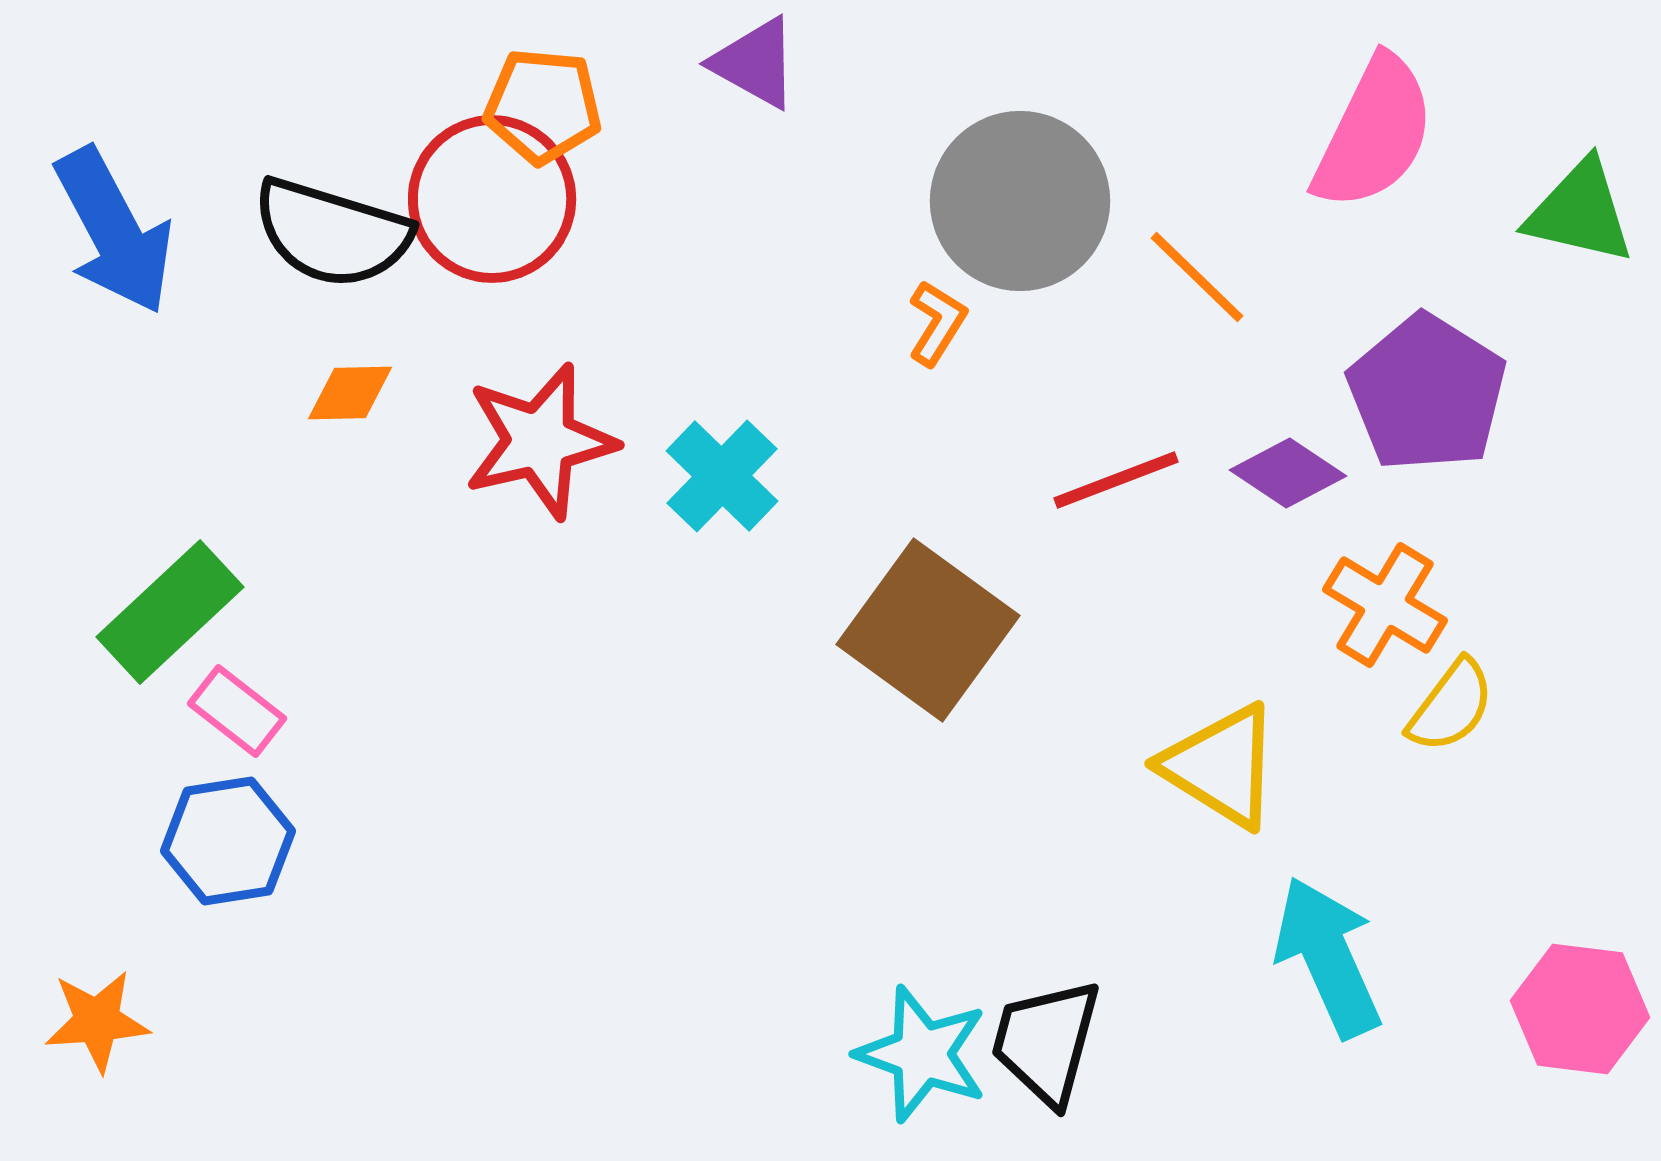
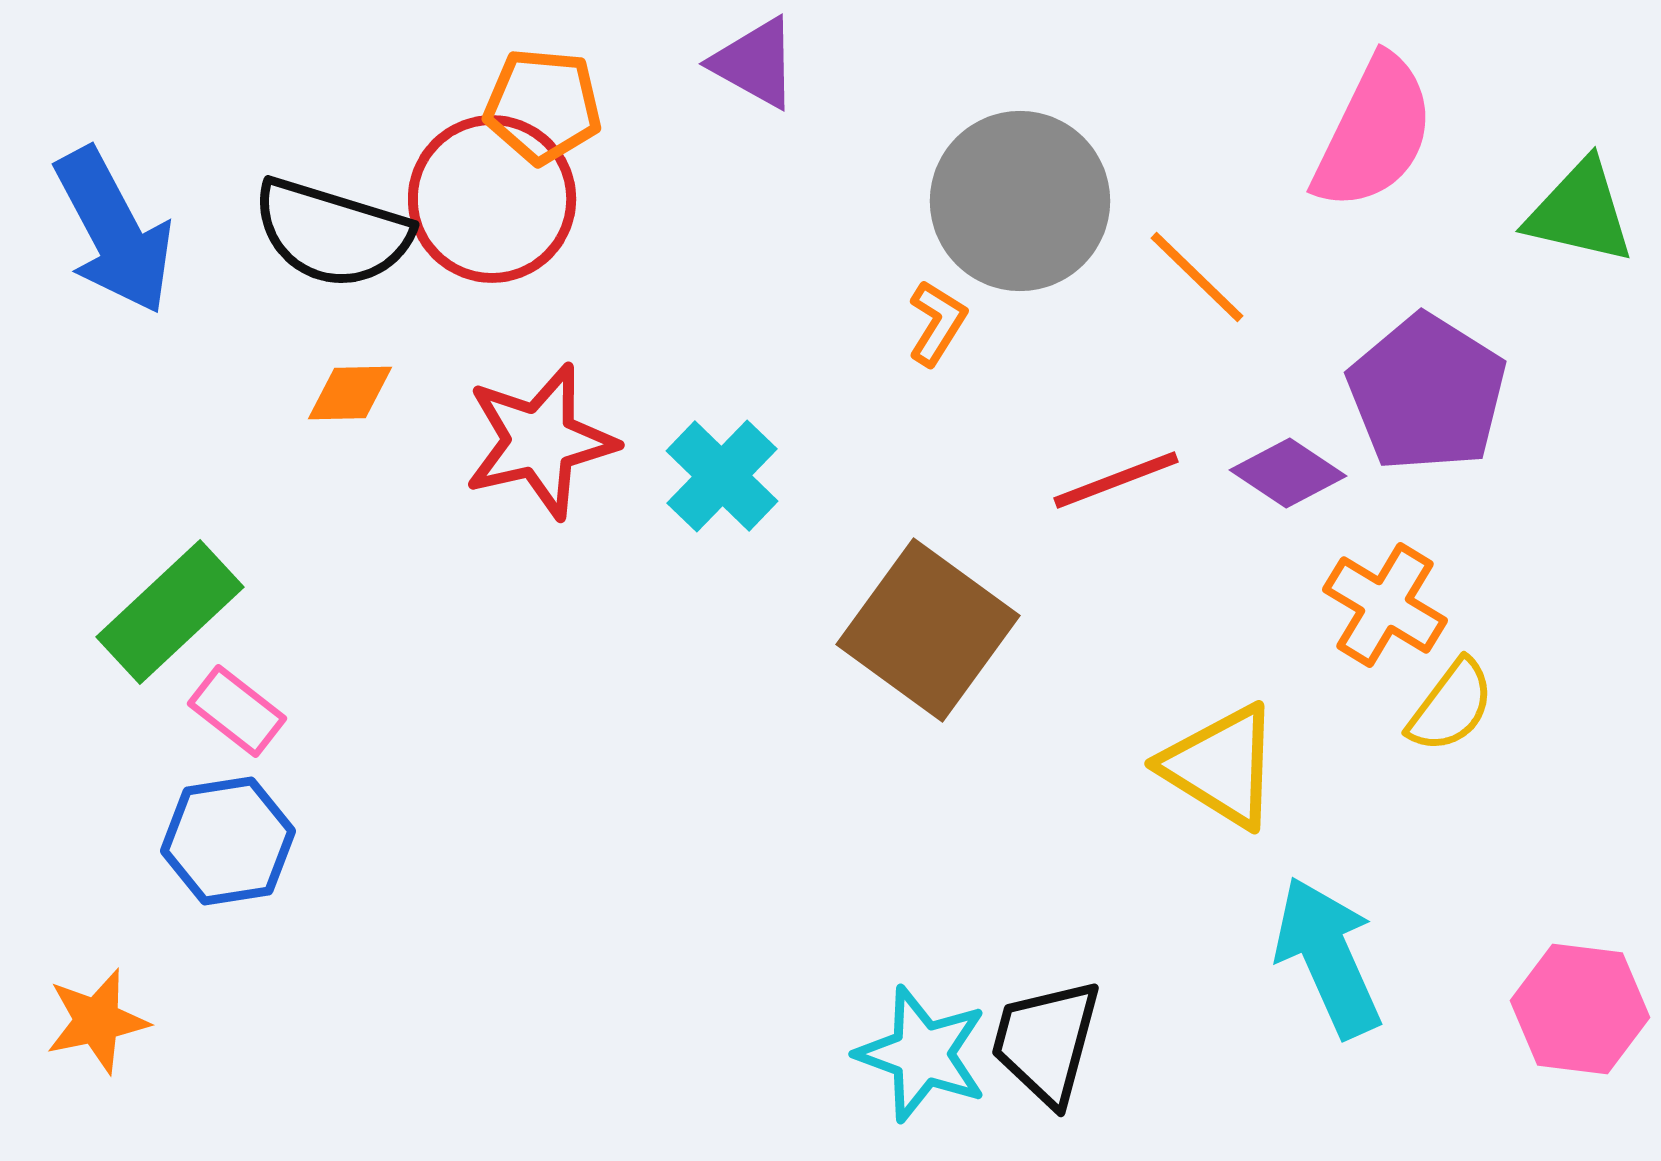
orange star: rotated 8 degrees counterclockwise
